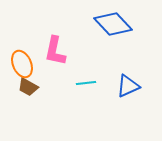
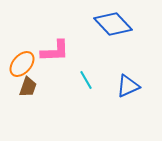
pink L-shape: rotated 104 degrees counterclockwise
orange ellipse: rotated 64 degrees clockwise
cyan line: moved 3 px up; rotated 66 degrees clockwise
brown trapezoid: rotated 100 degrees counterclockwise
